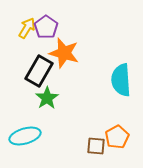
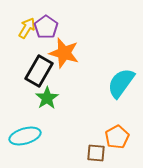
cyan semicircle: moved 3 px down; rotated 40 degrees clockwise
brown square: moved 7 px down
